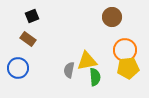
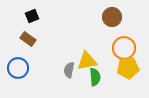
orange circle: moved 1 px left, 2 px up
